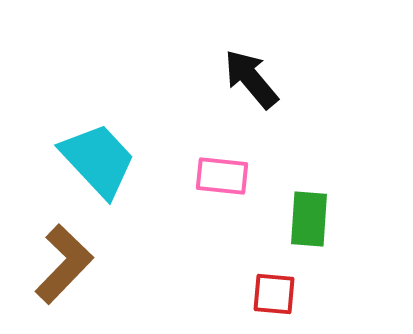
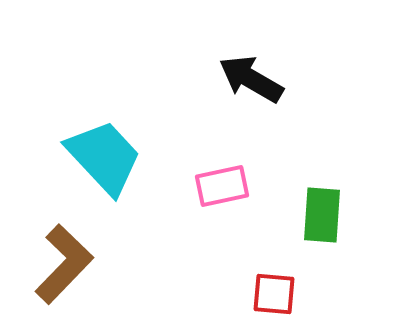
black arrow: rotated 20 degrees counterclockwise
cyan trapezoid: moved 6 px right, 3 px up
pink rectangle: moved 10 px down; rotated 18 degrees counterclockwise
green rectangle: moved 13 px right, 4 px up
